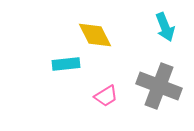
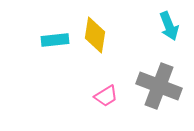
cyan arrow: moved 4 px right, 1 px up
yellow diamond: rotated 36 degrees clockwise
cyan rectangle: moved 11 px left, 24 px up
